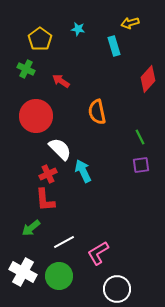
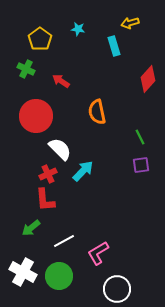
cyan arrow: rotated 70 degrees clockwise
white line: moved 1 px up
